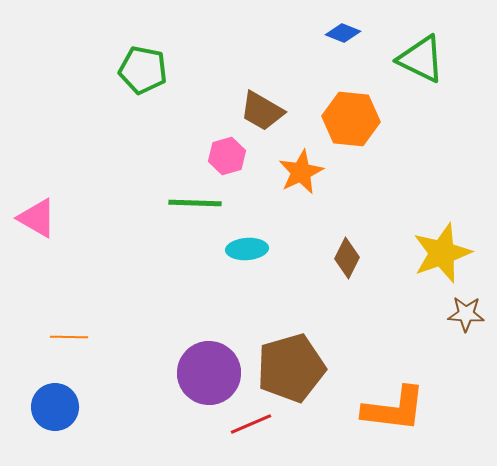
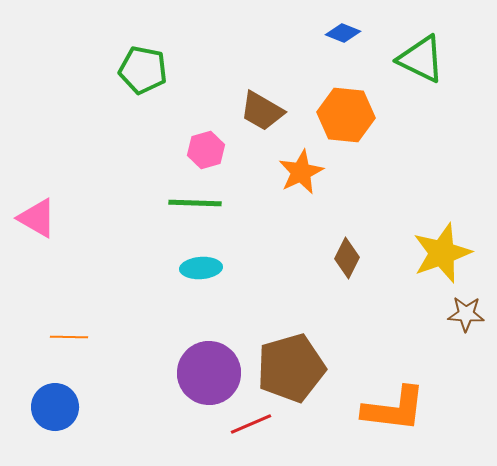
orange hexagon: moved 5 px left, 4 px up
pink hexagon: moved 21 px left, 6 px up
cyan ellipse: moved 46 px left, 19 px down
